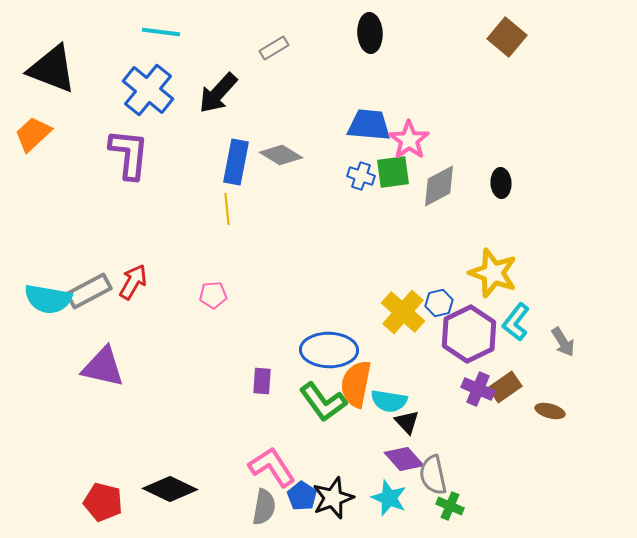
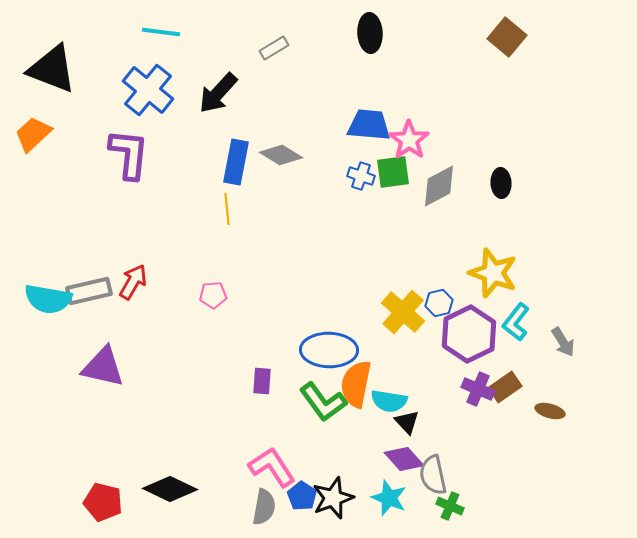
gray rectangle at (89, 291): rotated 15 degrees clockwise
